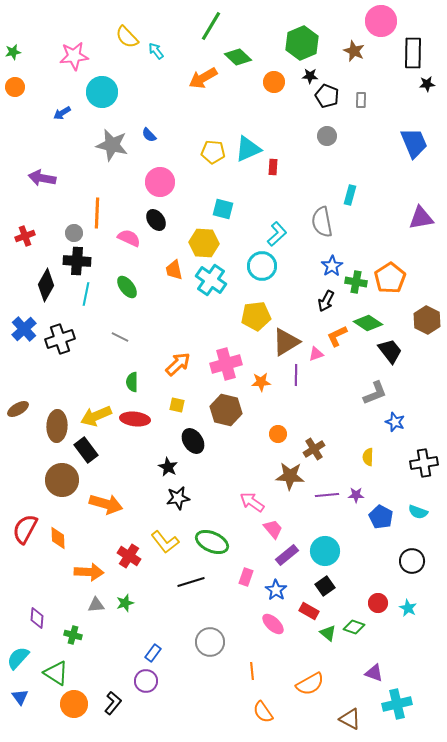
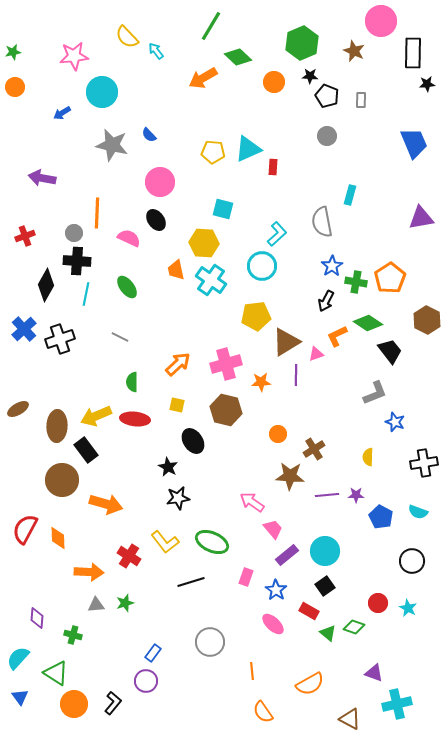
orange trapezoid at (174, 270): moved 2 px right
